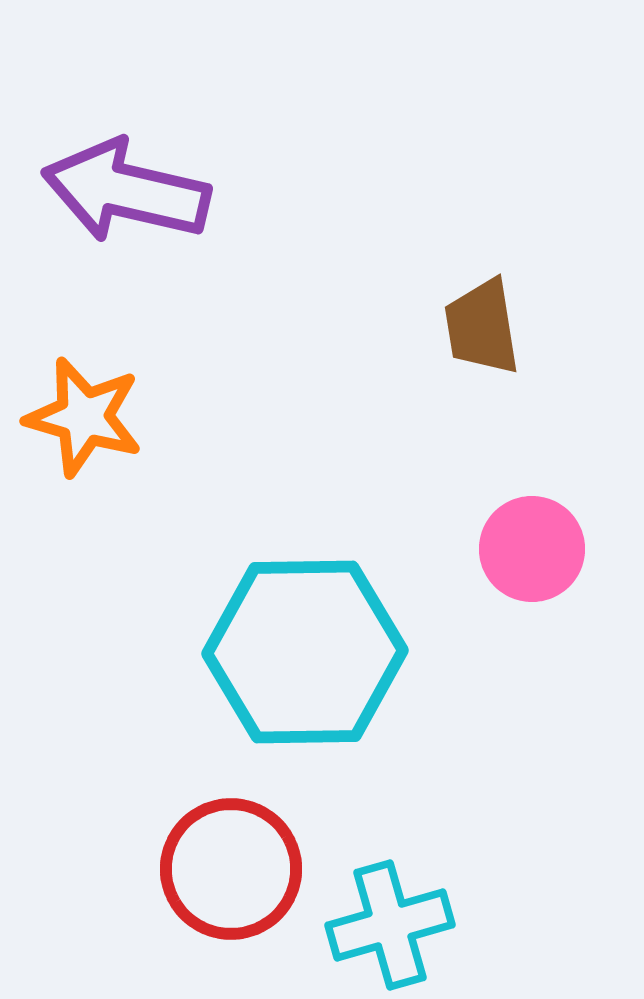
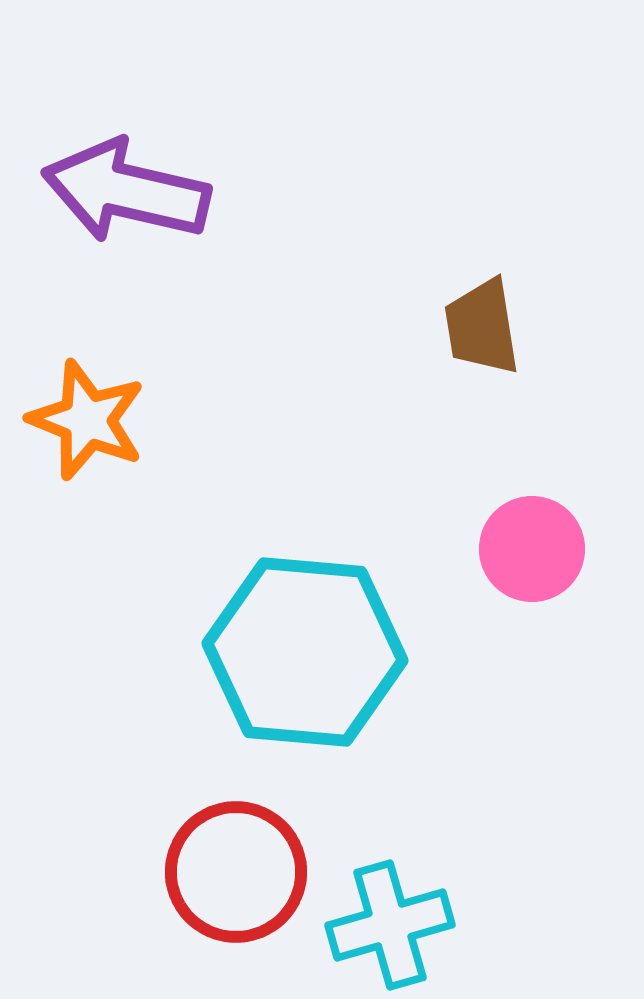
orange star: moved 3 px right, 3 px down; rotated 6 degrees clockwise
cyan hexagon: rotated 6 degrees clockwise
red circle: moved 5 px right, 3 px down
